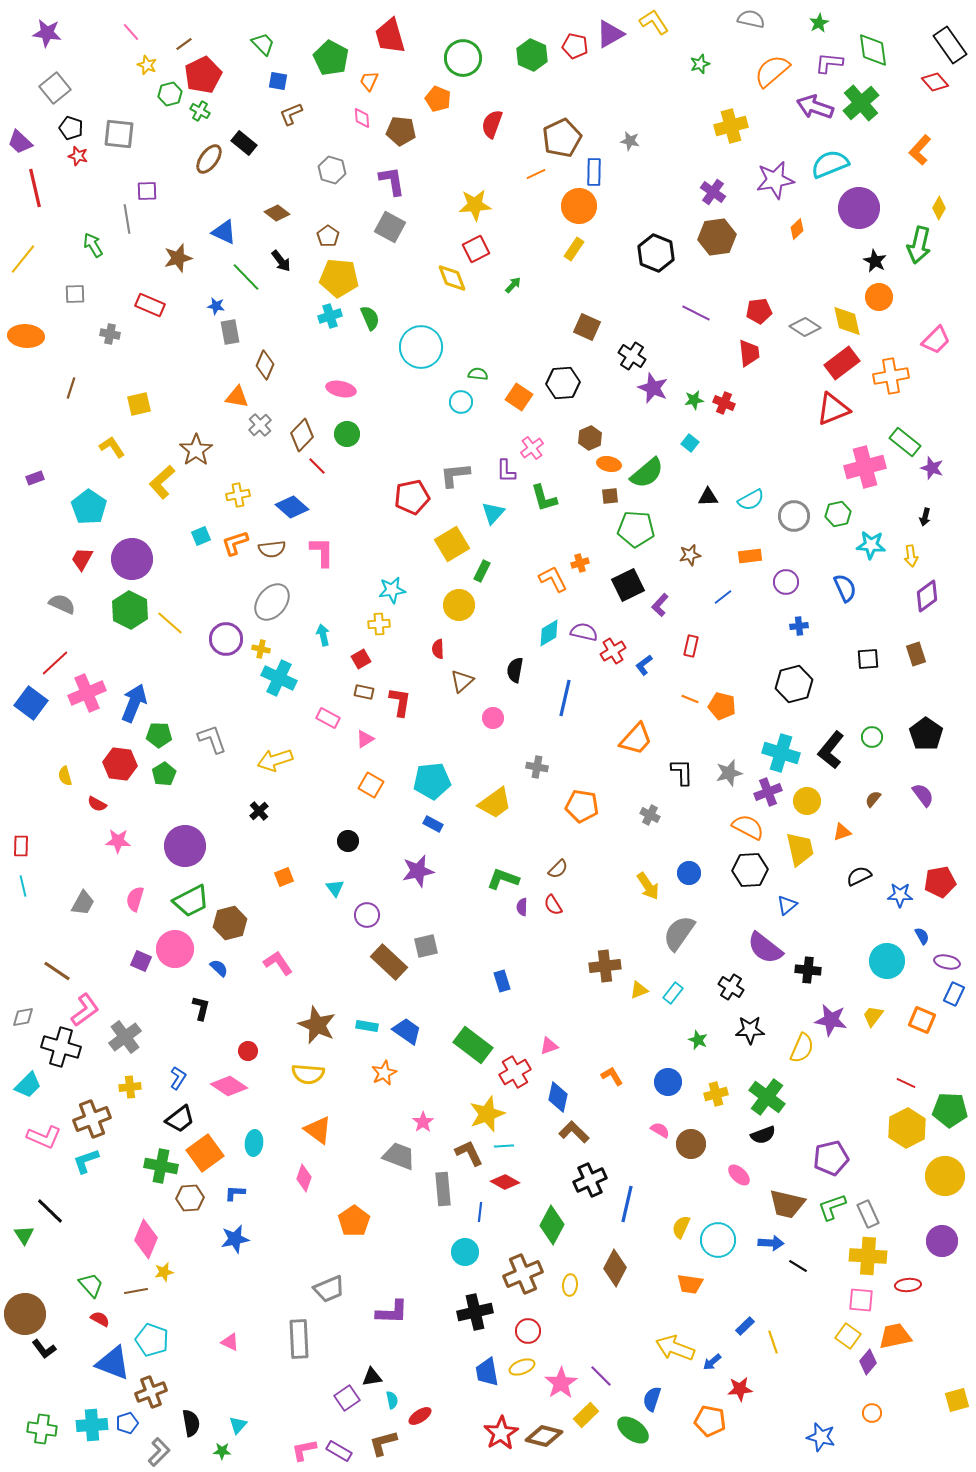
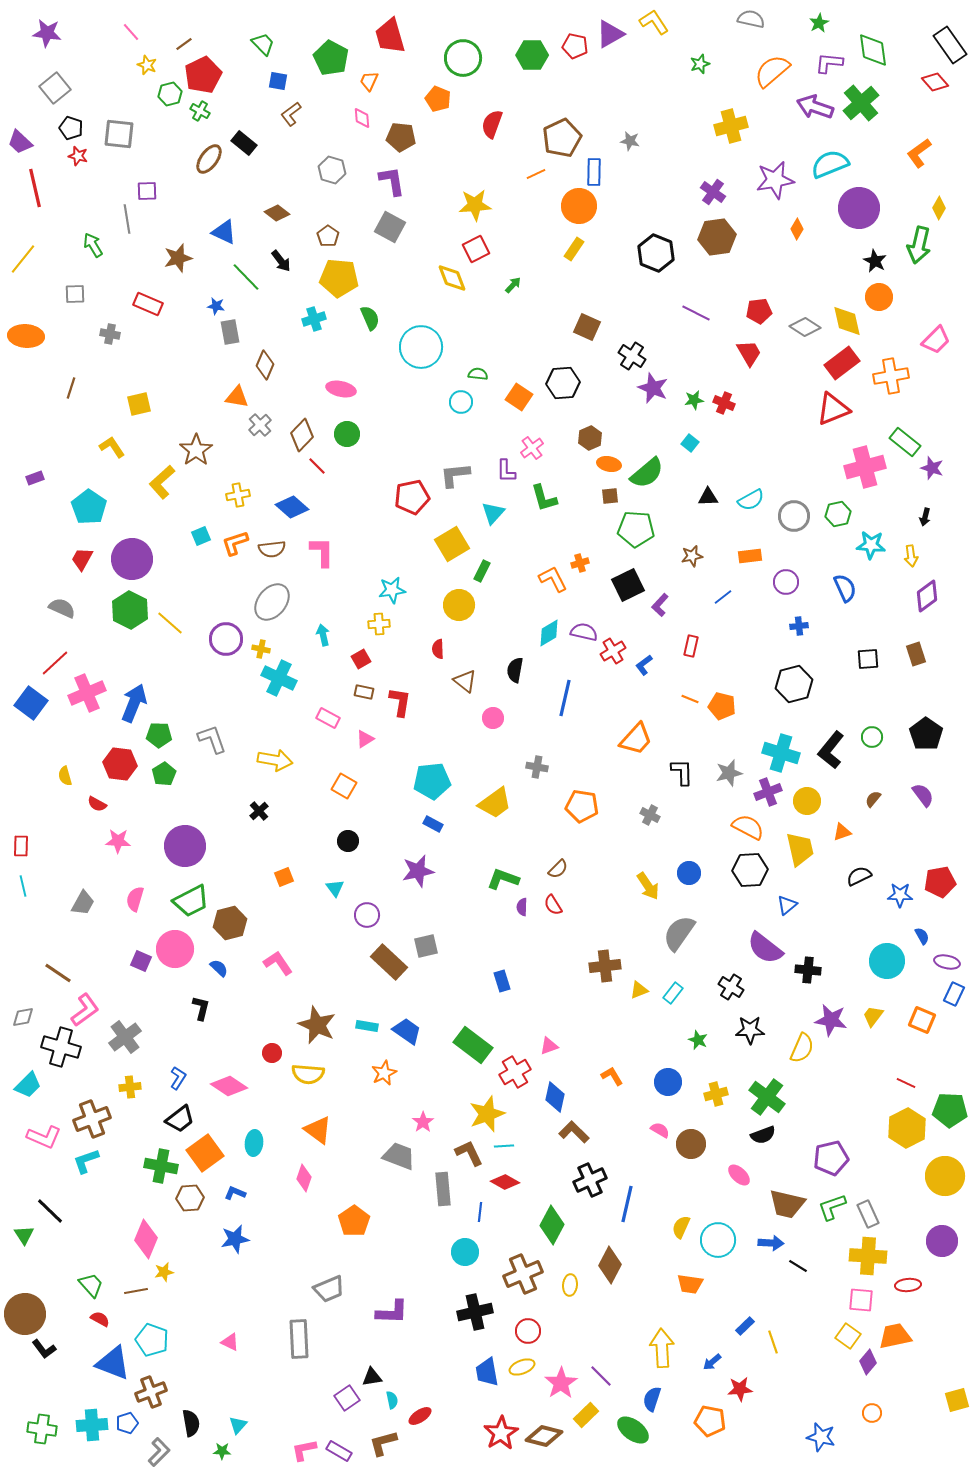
green hexagon at (532, 55): rotated 24 degrees counterclockwise
brown L-shape at (291, 114): rotated 15 degrees counterclockwise
brown pentagon at (401, 131): moved 6 px down
orange L-shape at (920, 150): moved 1 px left, 3 px down; rotated 12 degrees clockwise
orange diamond at (797, 229): rotated 15 degrees counterclockwise
red rectangle at (150, 305): moved 2 px left, 1 px up
cyan cross at (330, 316): moved 16 px left, 3 px down
red trapezoid at (749, 353): rotated 24 degrees counterclockwise
brown star at (690, 555): moved 2 px right, 1 px down
gray semicircle at (62, 604): moved 4 px down
brown triangle at (462, 681): moved 3 px right; rotated 40 degrees counterclockwise
yellow arrow at (275, 760): rotated 152 degrees counterclockwise
orange square at (371, 785): moved 27 px left, 1 px down
brown line at (57, 971): moved 1 px right, 2 px down
red circle at (248, 1051): moved 24 px right, 2 px down
blue diamond at (558, 1097): moved 3 px left
blue L-shape at (235, 1193): rotated 20 degrees clockwise
brown diamond at (615, 1268): moved 5 px left, 3 px up
yellow arrow at (675, 1348): moved 13 px left; rotated 66 degrees clockwise
